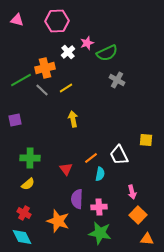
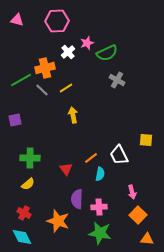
yellow arrow: moved 4 px up
